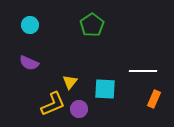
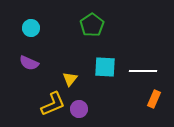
cyan circle: moved 1 px right, 3 px down
yellow triangle: moved 3 px up
cyan square: moved 22 px up
